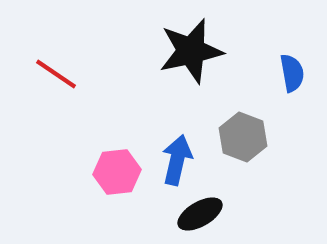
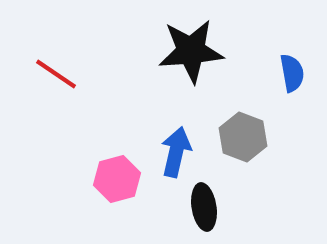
black star: rotated 8 degrees clockwise
blue arrow: moved 1 px left, 8 px up
pink hexagon: moved 7 px down; rotated 9 degrees counterclockwise
black ellipse: moved 4 px right, 7 px up; rotated 69 degrees counterclockwise
